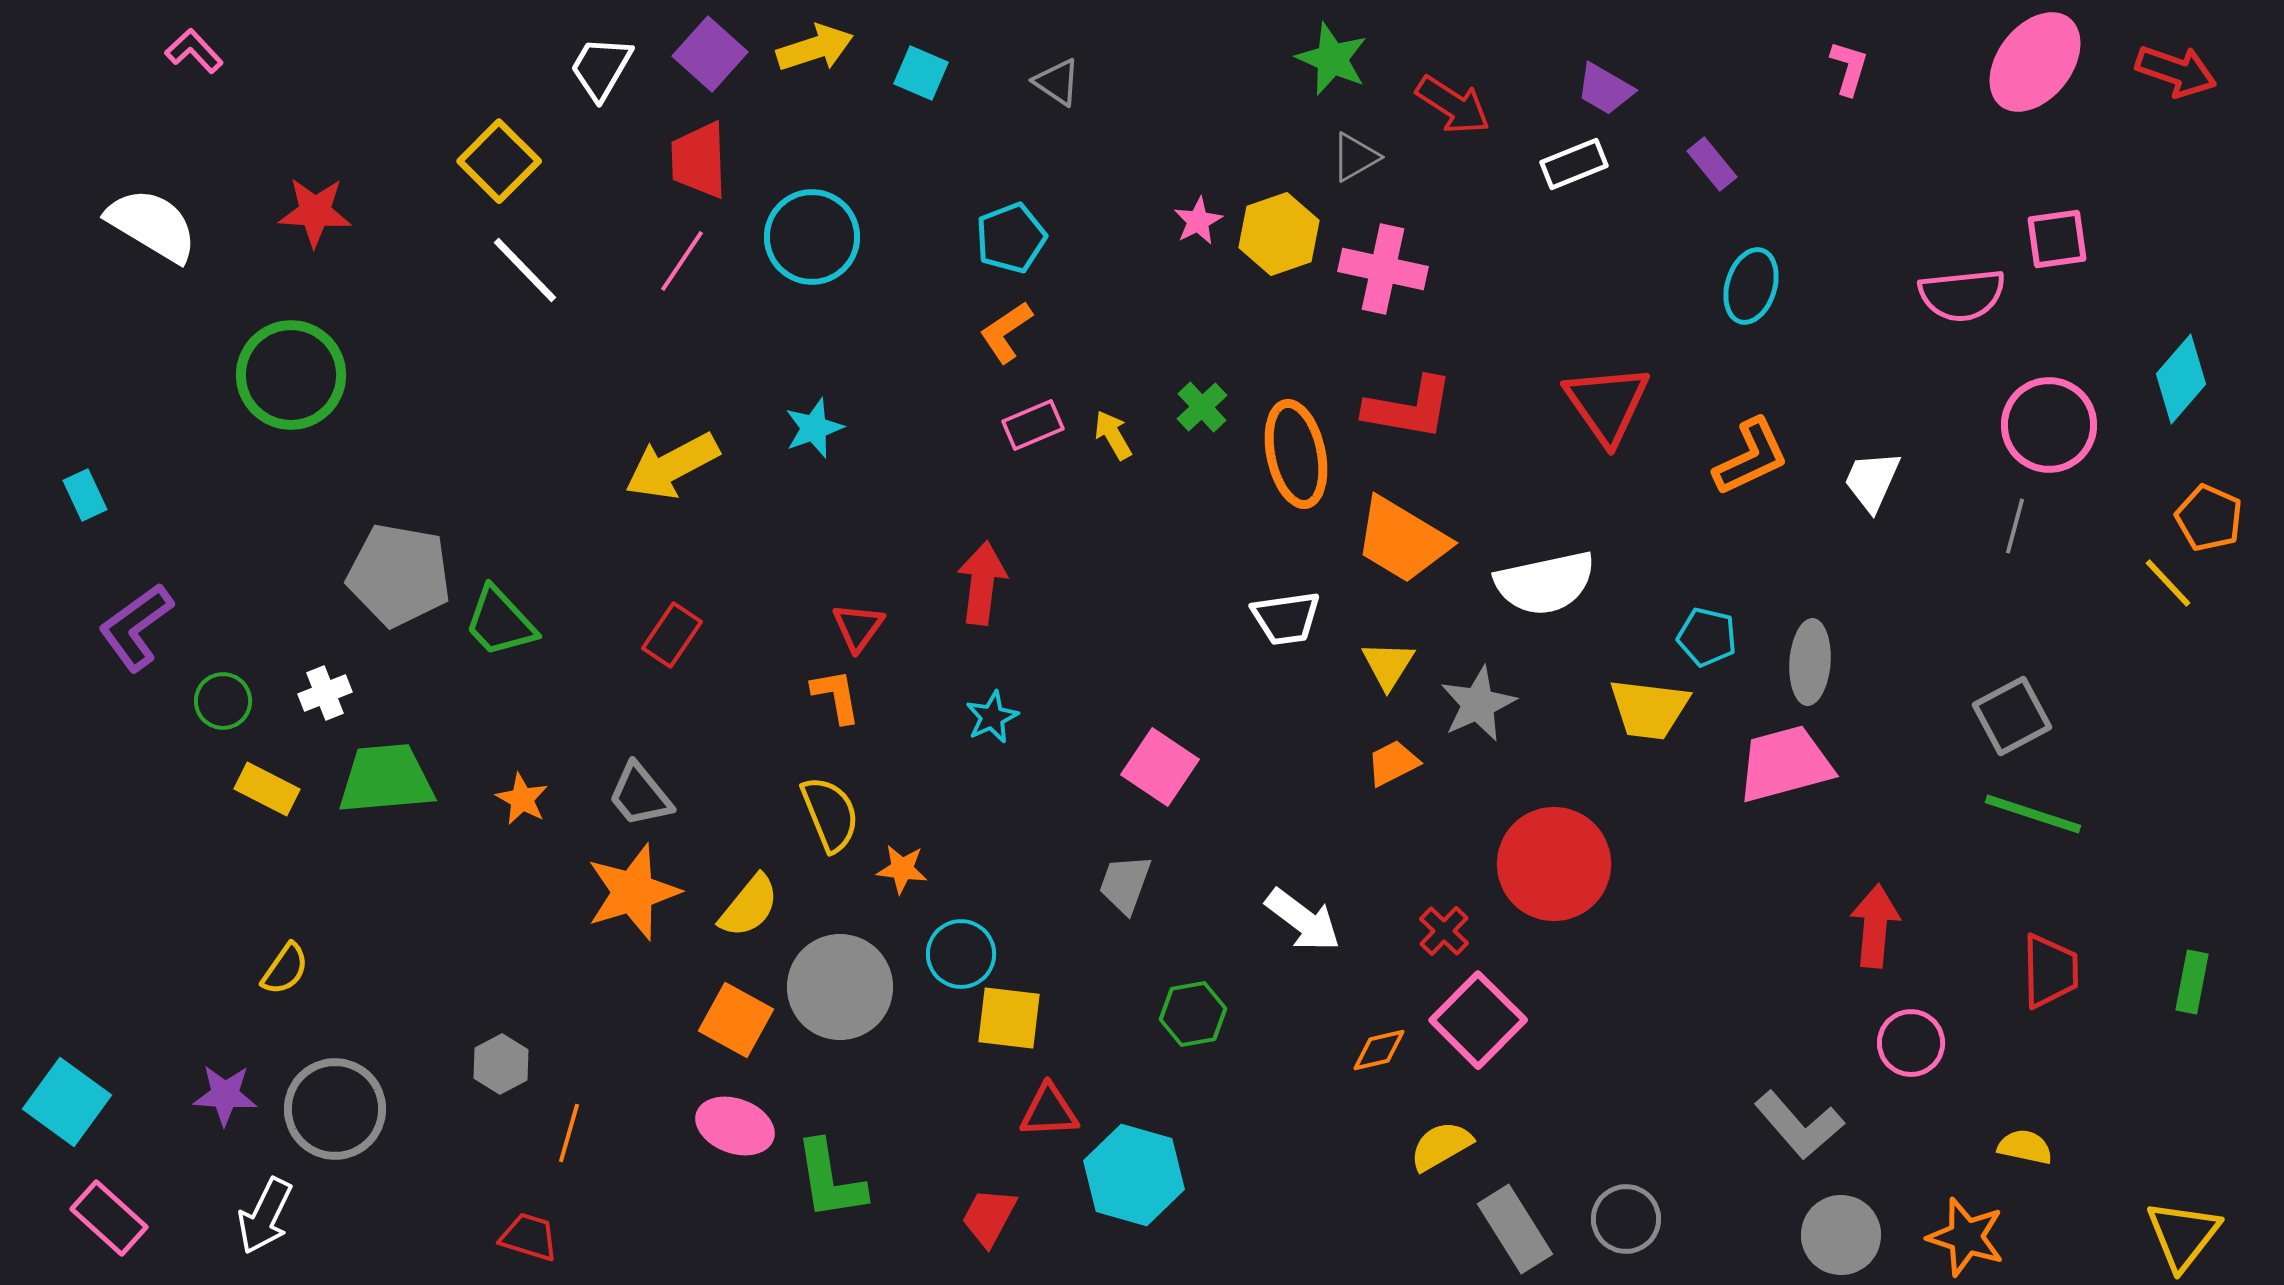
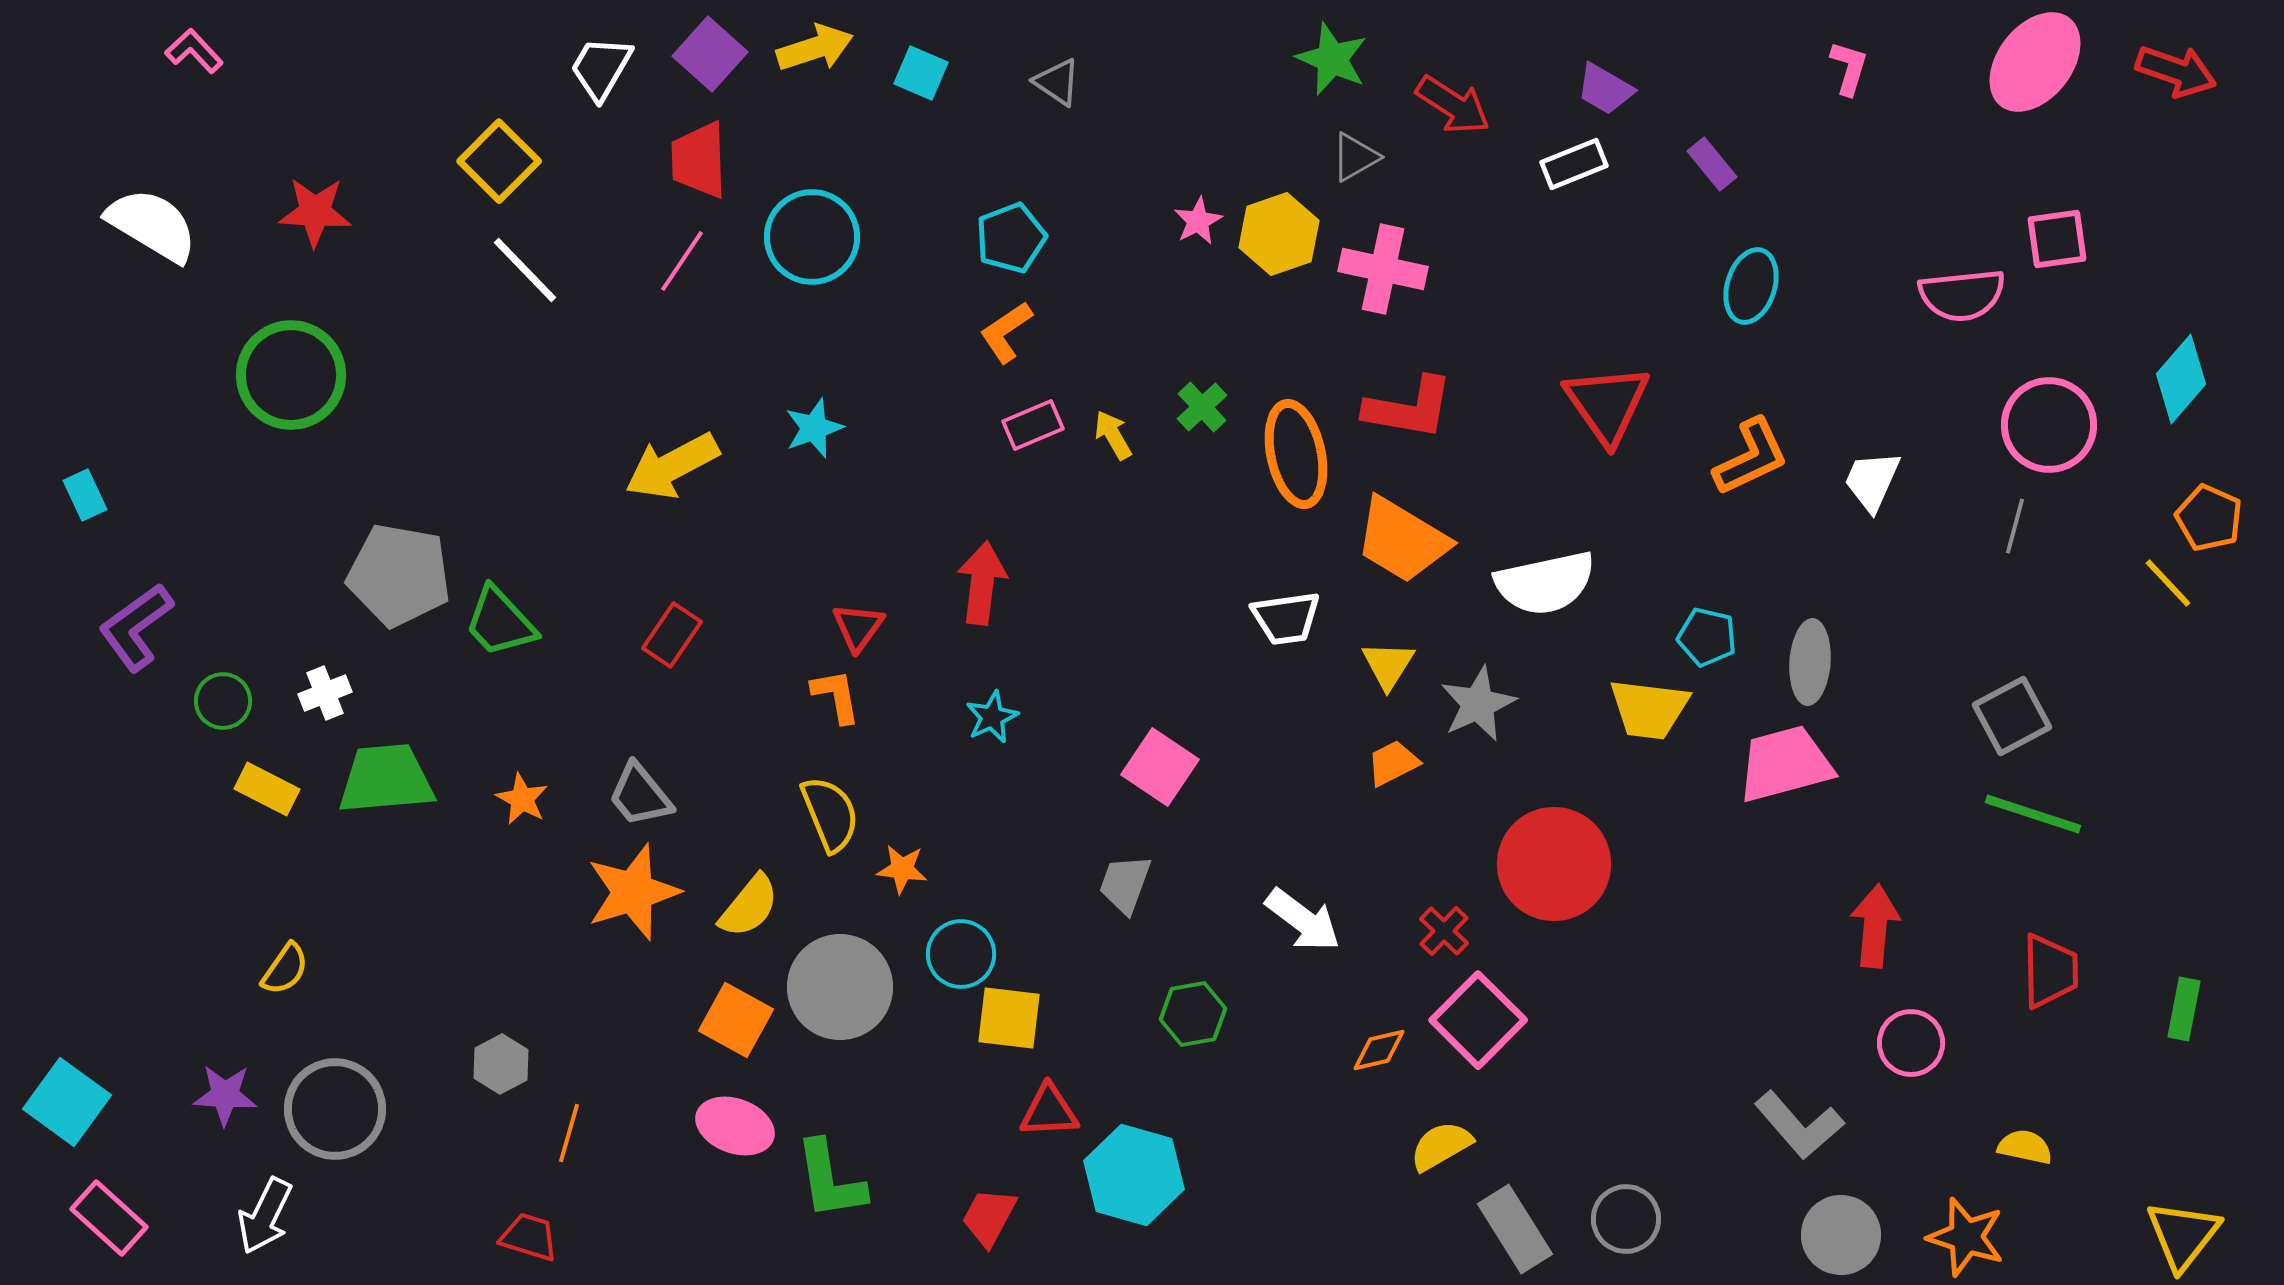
green rectangle at (2192, 982): moved 8 px left, 27 px down
